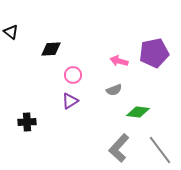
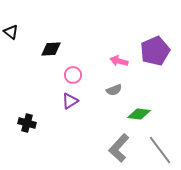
purple pentagon: moved 1 px right, 2 px up; rotated 12 degrees counterclockwise
green diamond: moved 1 px right, 2 px down
black cross: moved 1 px down; rotated 18 degrees clockwise
